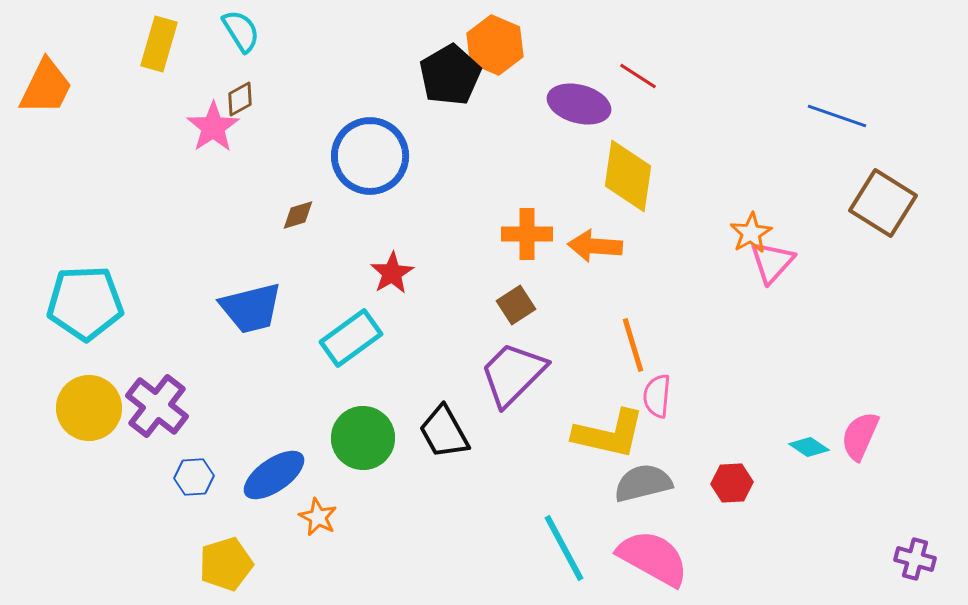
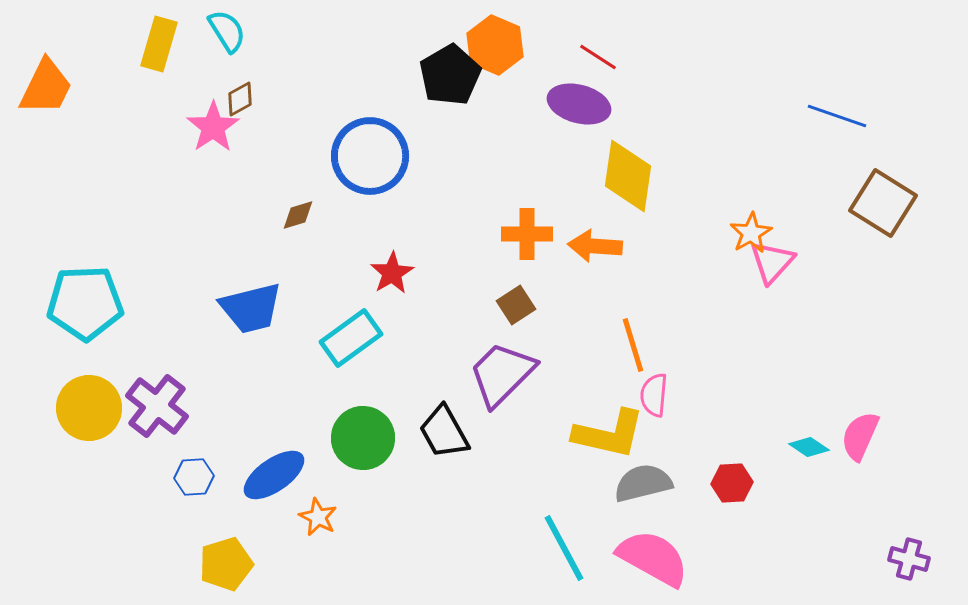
cyan semicircle at (241, 31): moved 14 px left
red line at (638, 76): moved 40 px left, 19 px up
purple trapezoid at (513, 374): moved 11 px left
pink semicircle at (657, 396): moved 3 px left, 1 px up
purple cross at (915, 559): moved 6 px left
